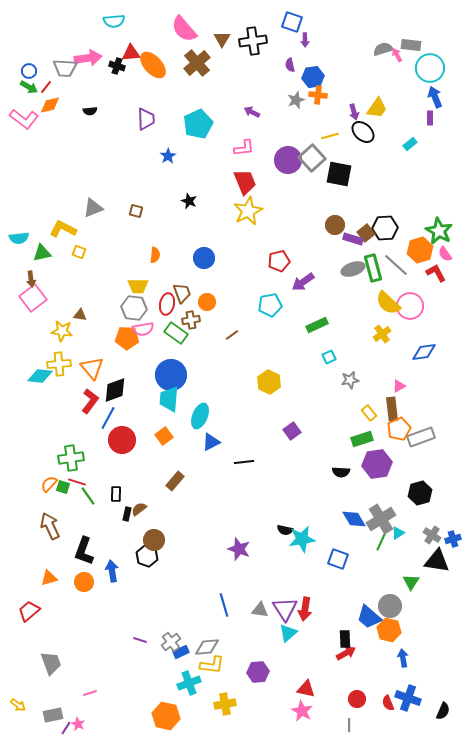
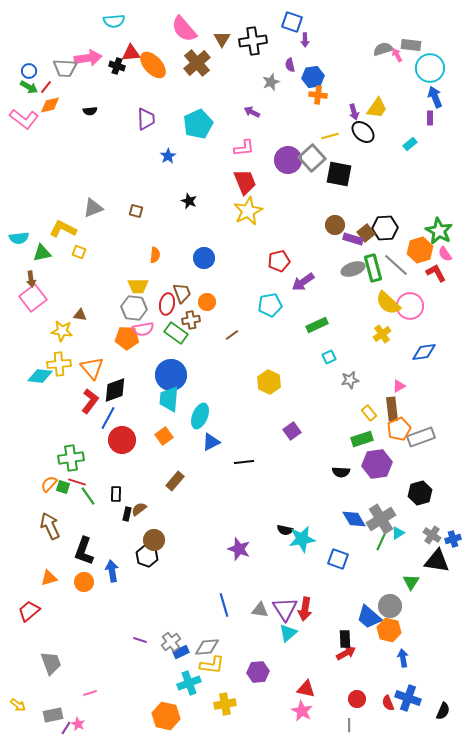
gray star at (296, 100): moved 25 px left, 18 px up
